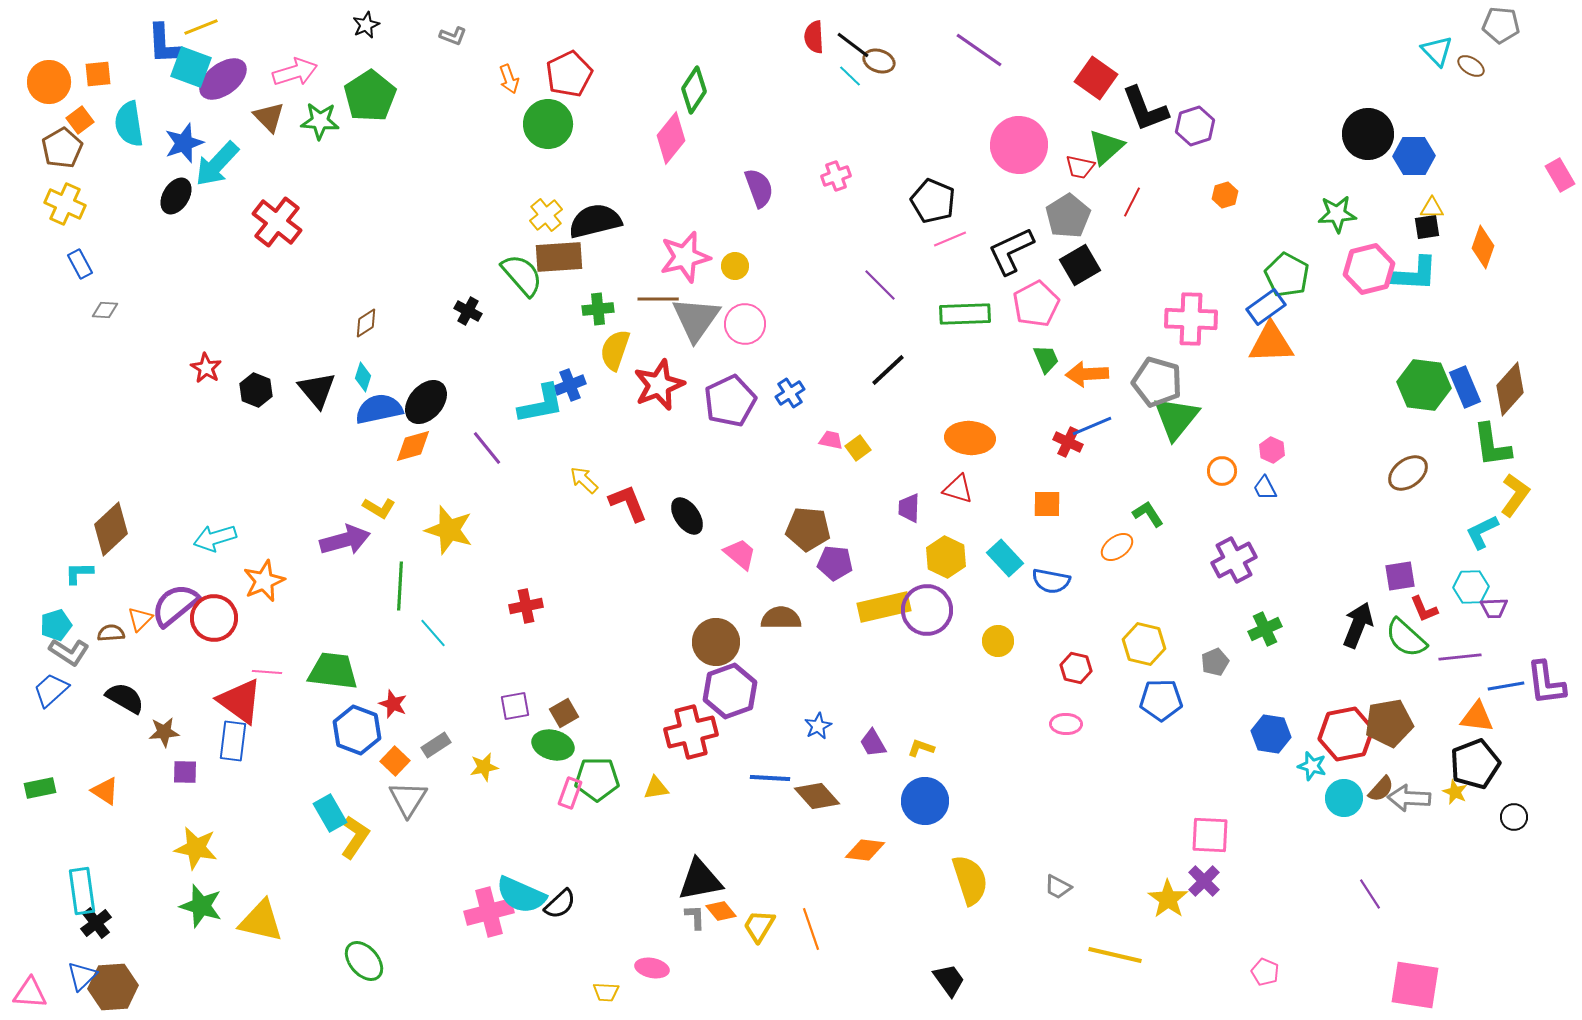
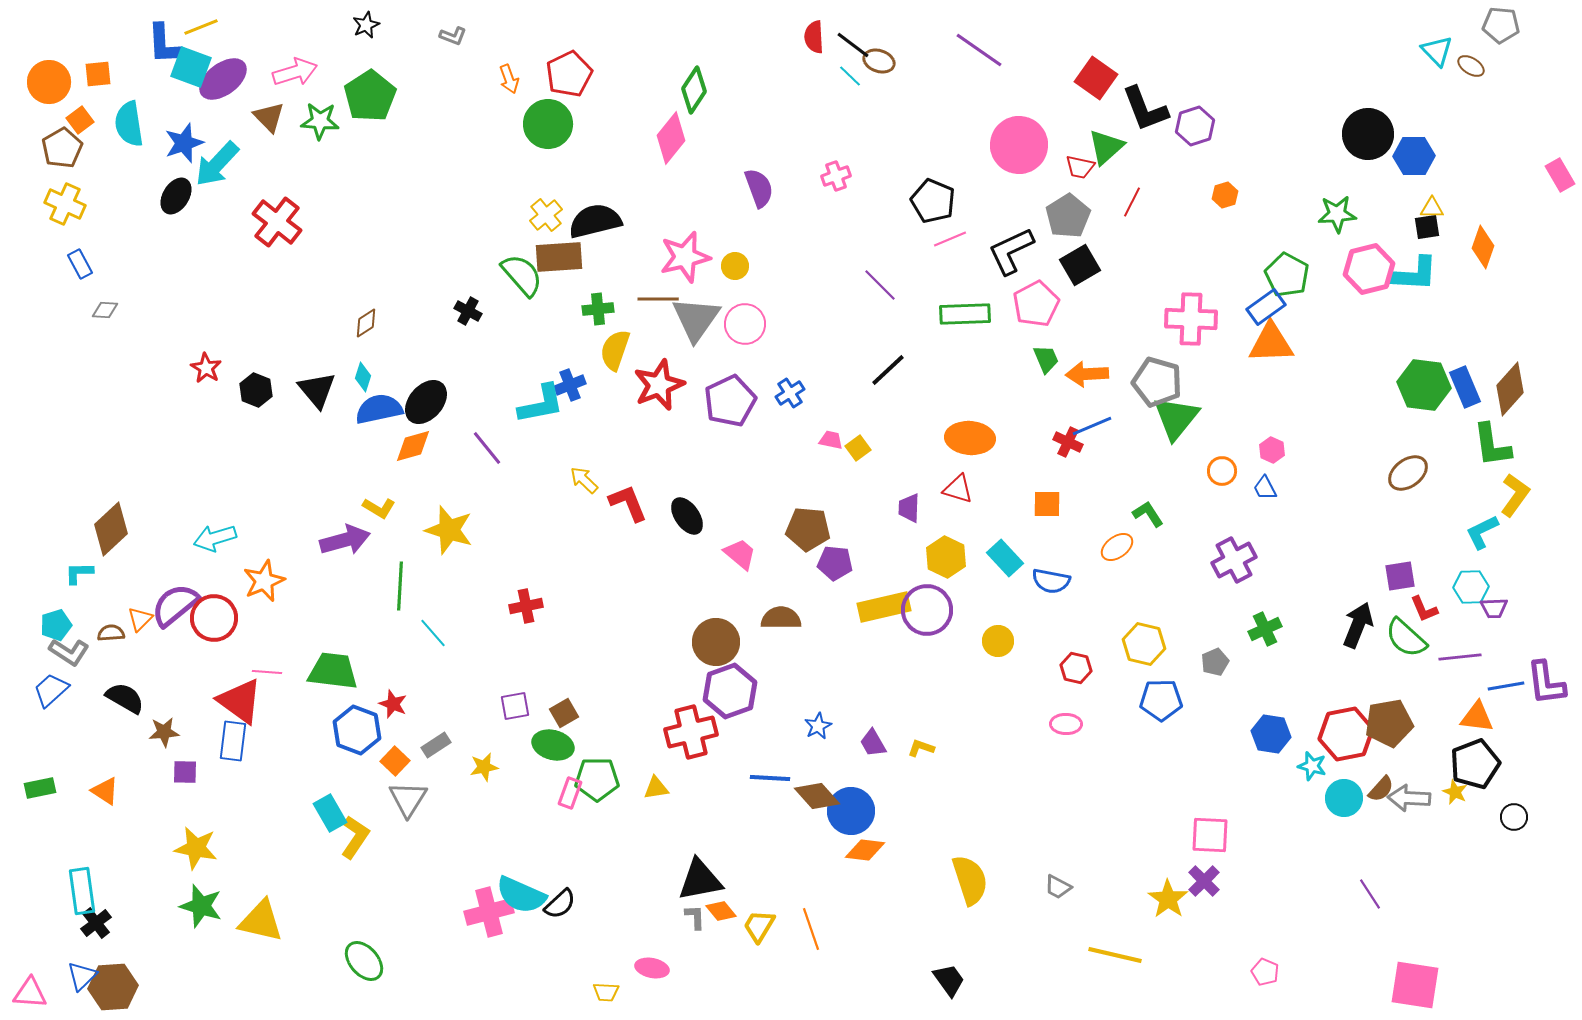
blue circle at (925, 801): moved 74 px left, 10 px down
